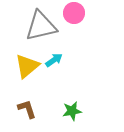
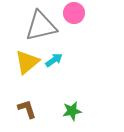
yellow triangle: moved 4 px up
